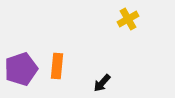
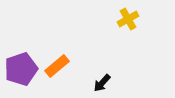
orange rectangle: rotated 45 degrees clockwise
